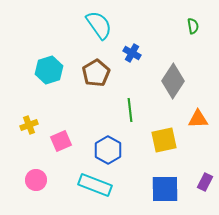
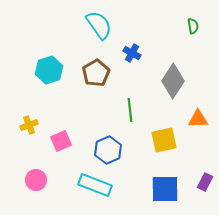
blue hexagon: rotated 8 degrees clockwise
